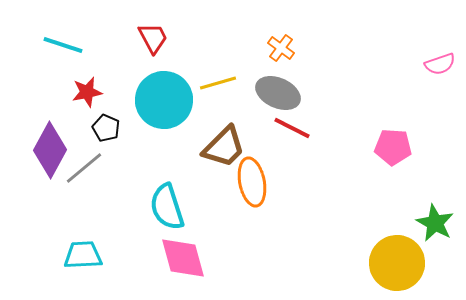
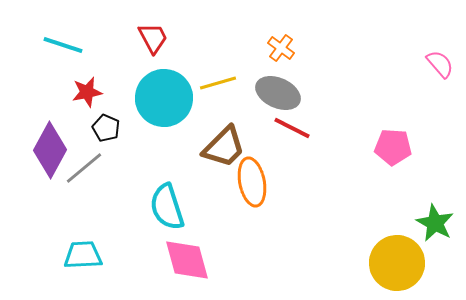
pink semicircle: rotated 112 degrees counterclockwise
cyan circle: moved 2 px up
pink diamond: moved 4 px right, 2 px down
